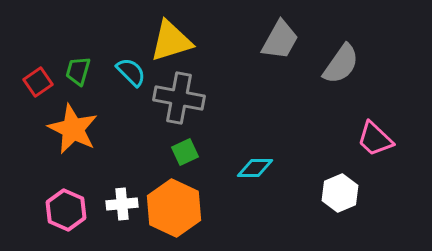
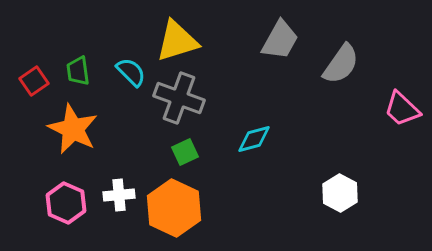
yellow triangle: moved 6 px right
green trapezoid: rotated 24 degrees counterclockwise
red square: moved 4 px left, 1 px up
gray cross: rotated 9 degrees clockwise
pink trapezoid: moved 27 px right, 30 px up
cyan diamond: moved 1 px left, 29 px up; rotated 15 degrees counterclockwise
white hexagon: rotated 9 degrees counterclockwise
white cross: moved 3 px left, 9 px up
pink hexagon: moved 7 px up
